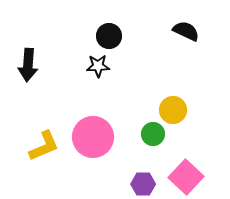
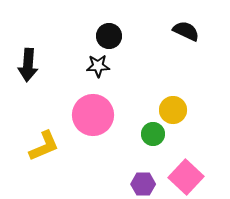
pink circle: moved 22 px up
